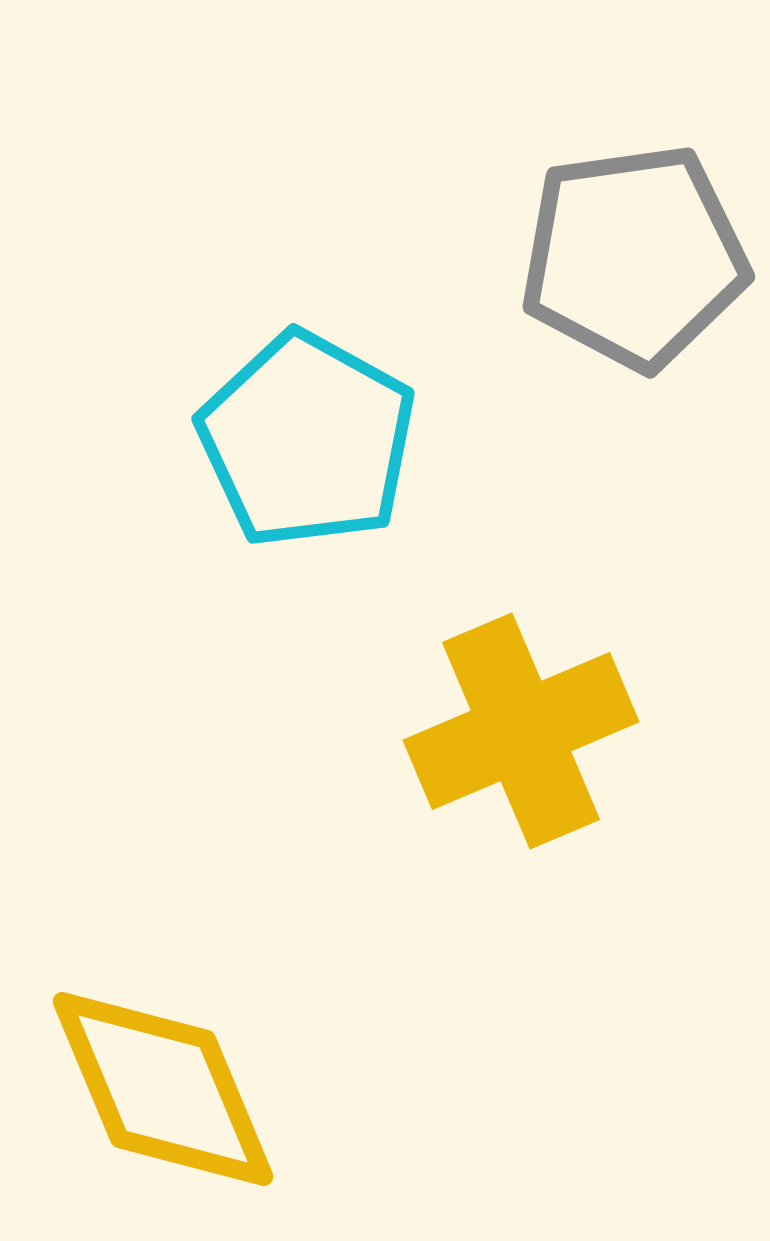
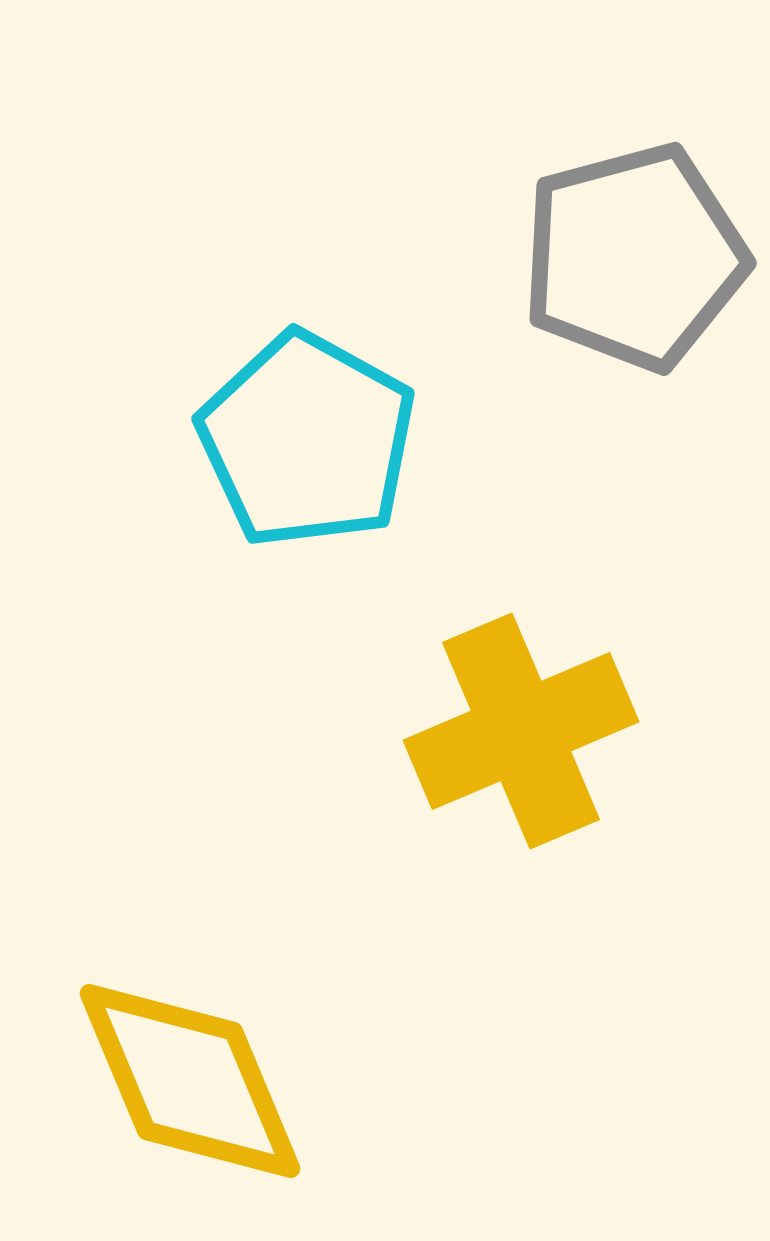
gray pentagon: rotated 7 degrees counterclockwise
yellow diamond: moved 27 px right, 8 px up
